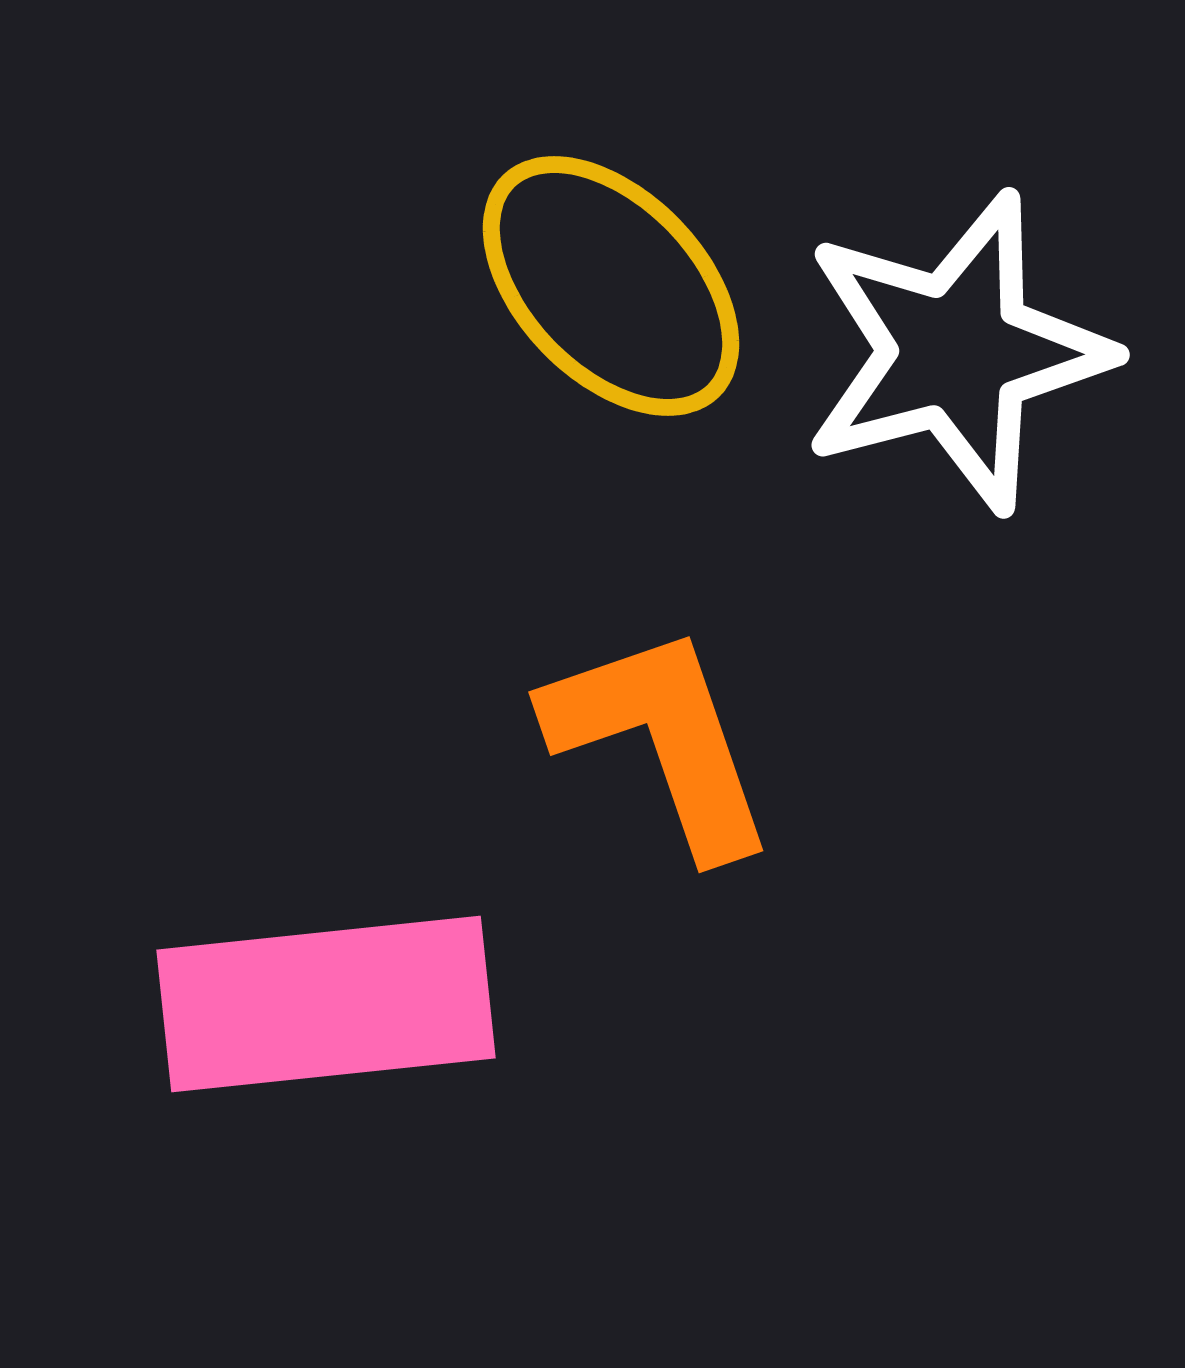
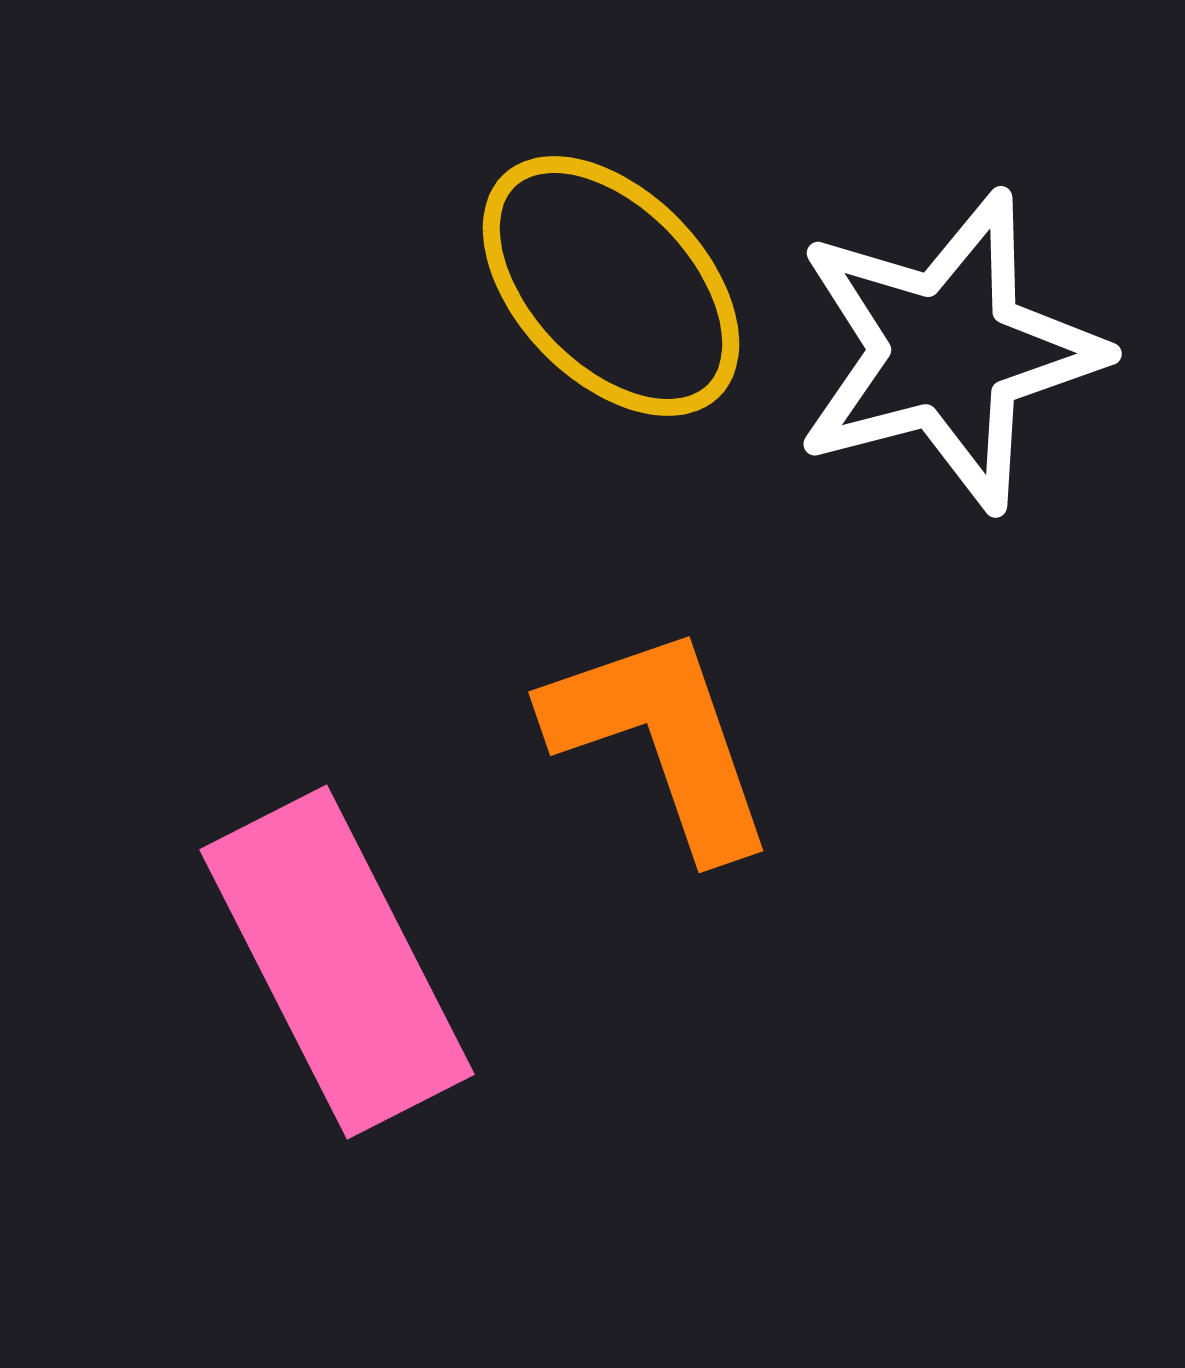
white star: moved 8 px left, 1 px up
pink rectangle: moved 11 px right, 42 px up; rotated 69 degrees clockwise
